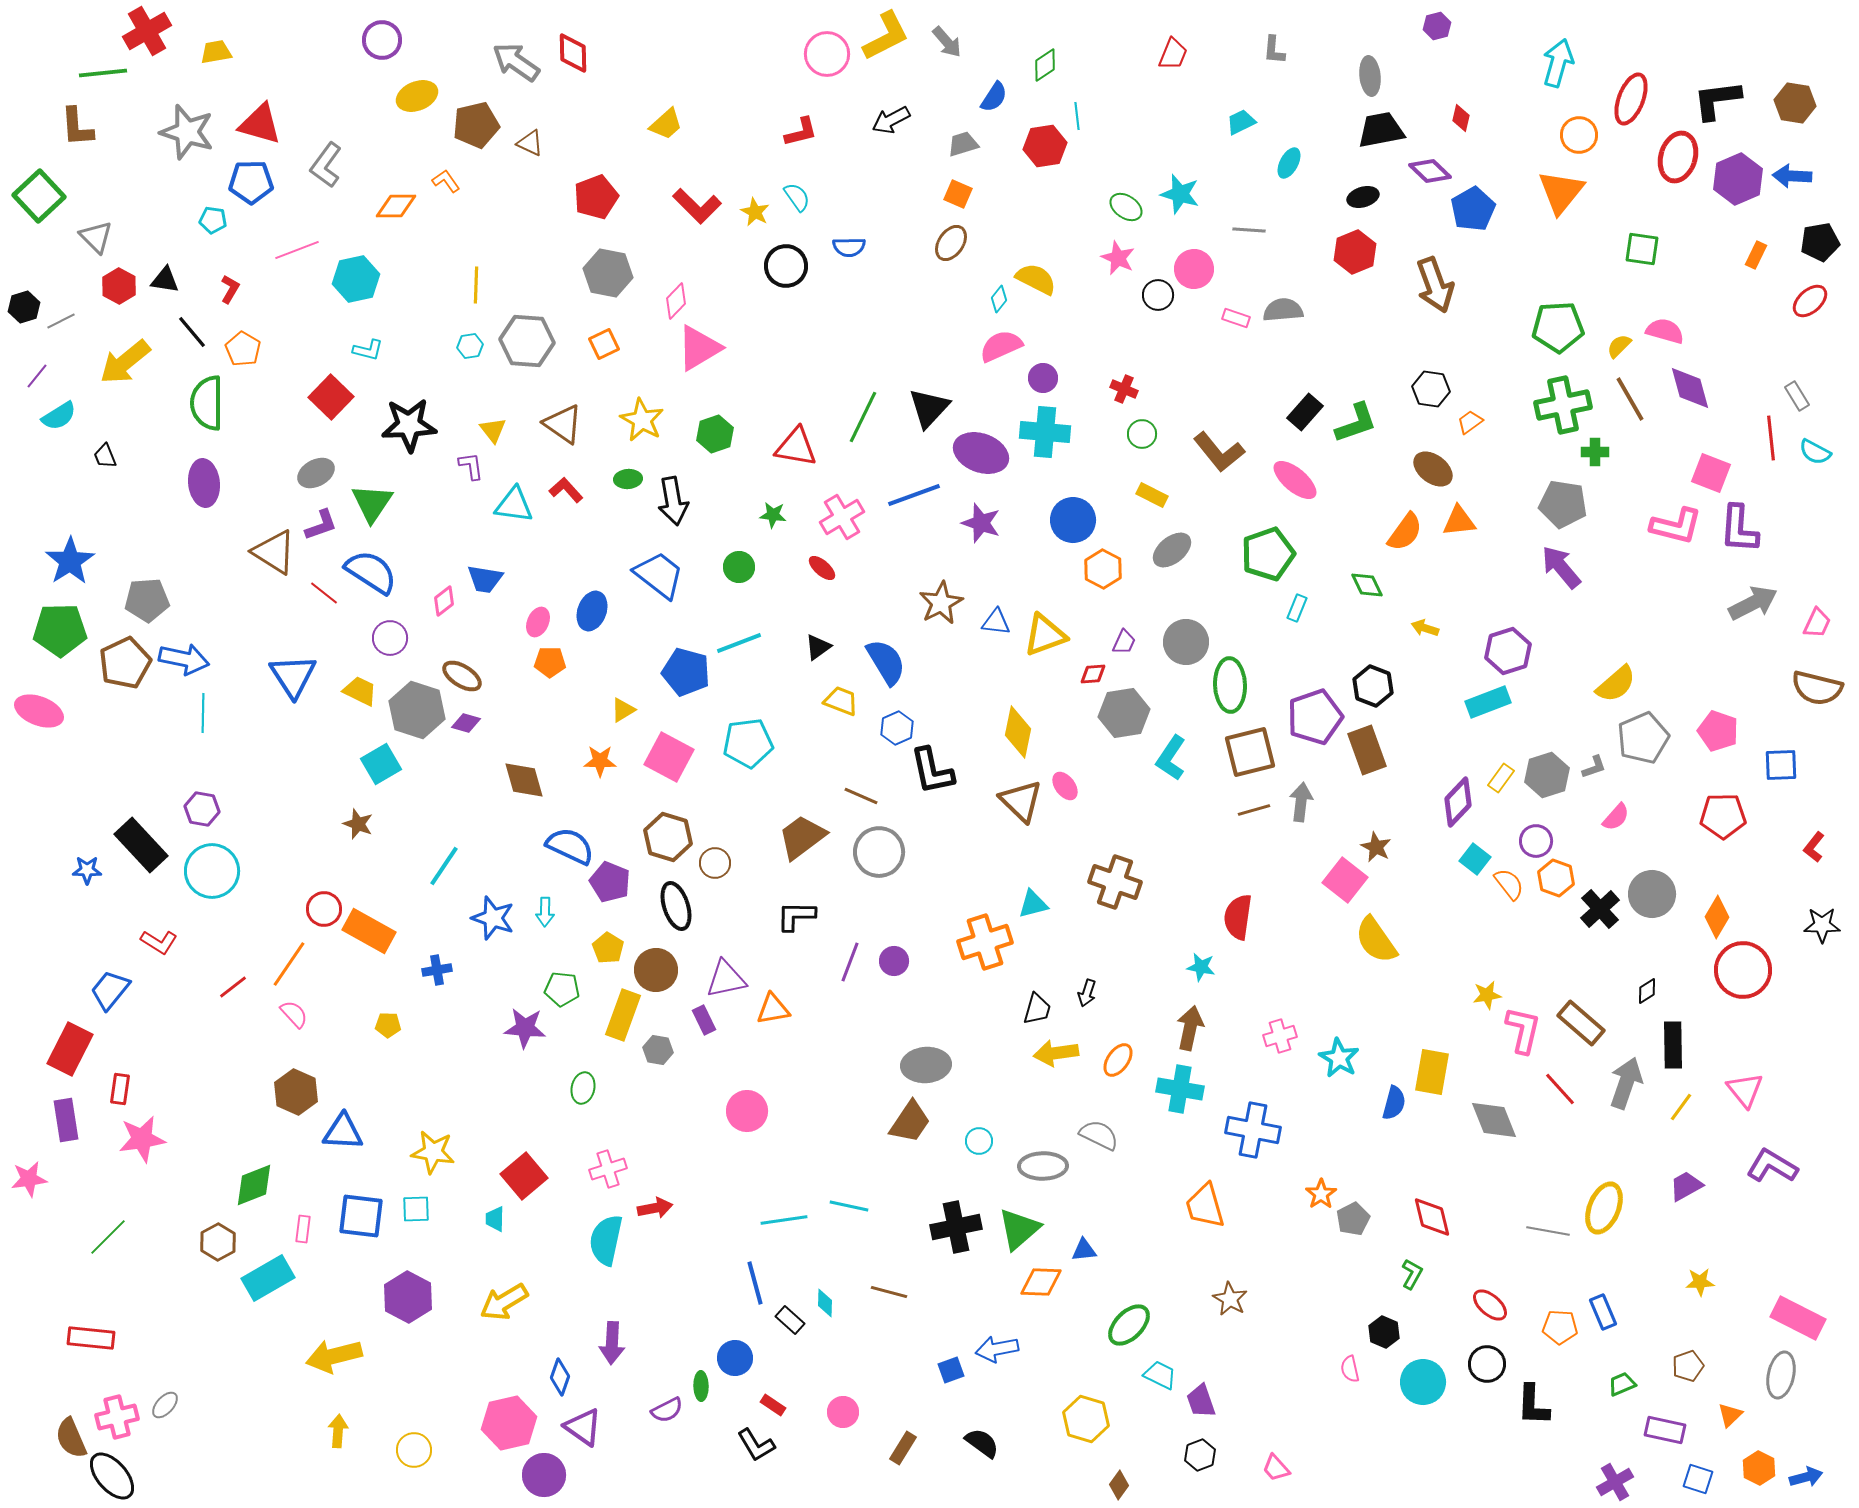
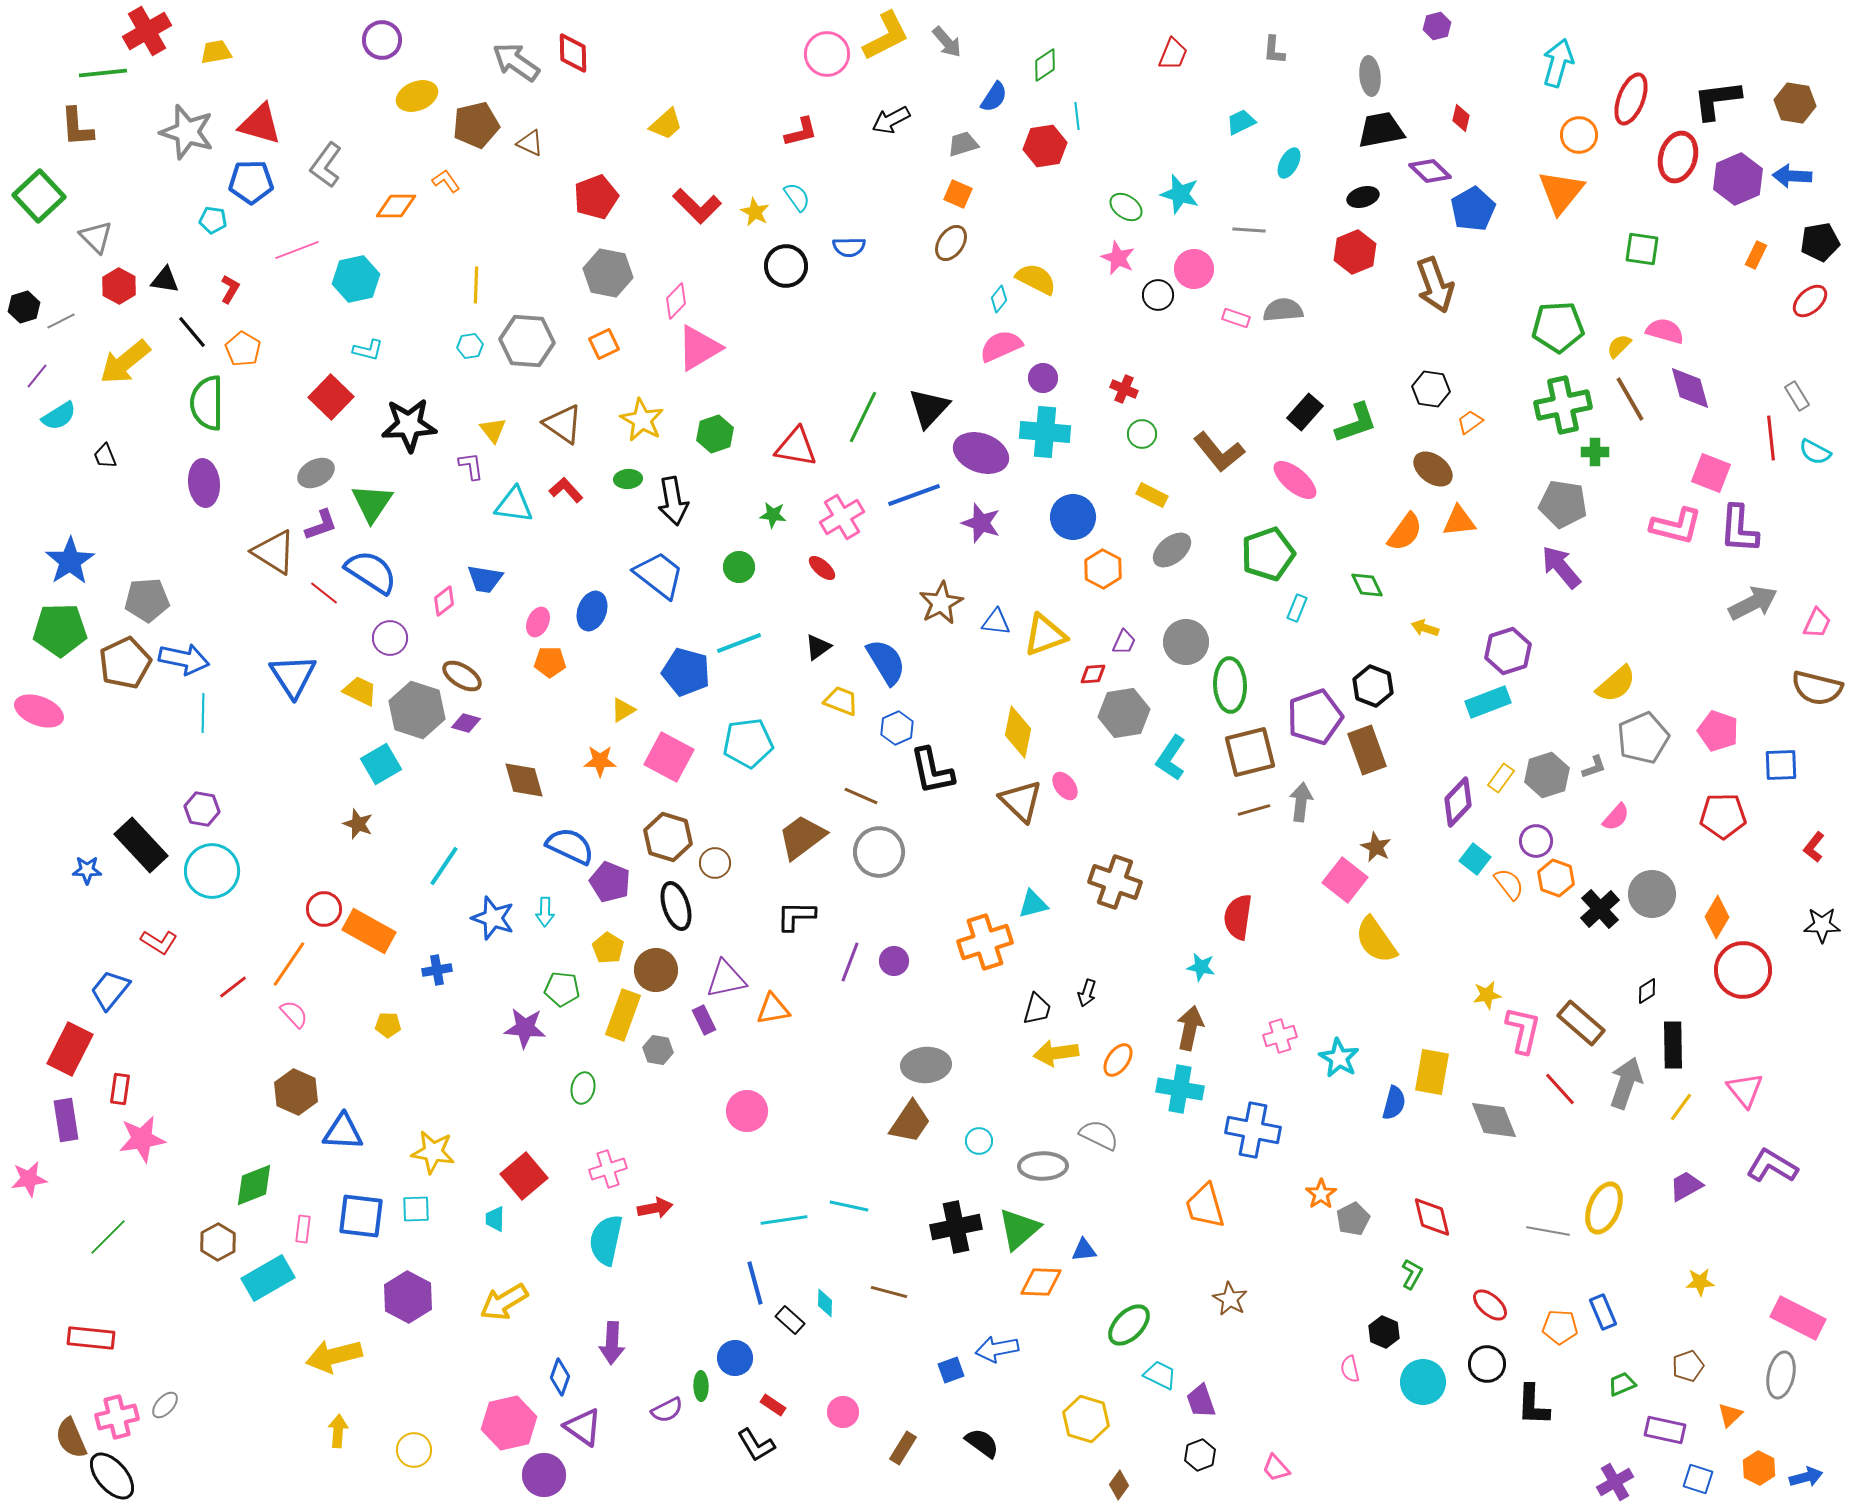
blue circle at (1073, 520): moved 3 px up
